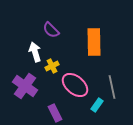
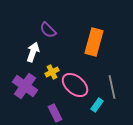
purple semicircle: moved 3 px left
orange rectangle: rotated 16 degrees clockwise
white arrow: moved 2 px left; rotated 36 degrees clockwise
yellow cross: moved 6 px down
